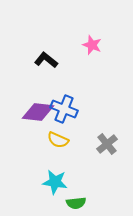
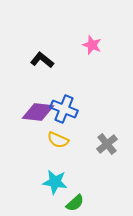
black L-shape: moved 4 px left
green semicircle: moved 1 px left; rotated 36 degrees counterclockwise
